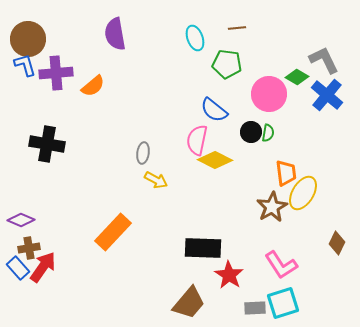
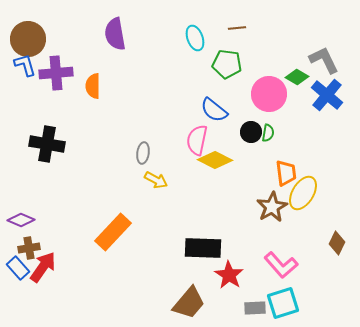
orange semicircle: rotated 130 degrees clockwise
pink L-shape: rotated 8 degrees counterclockwise
